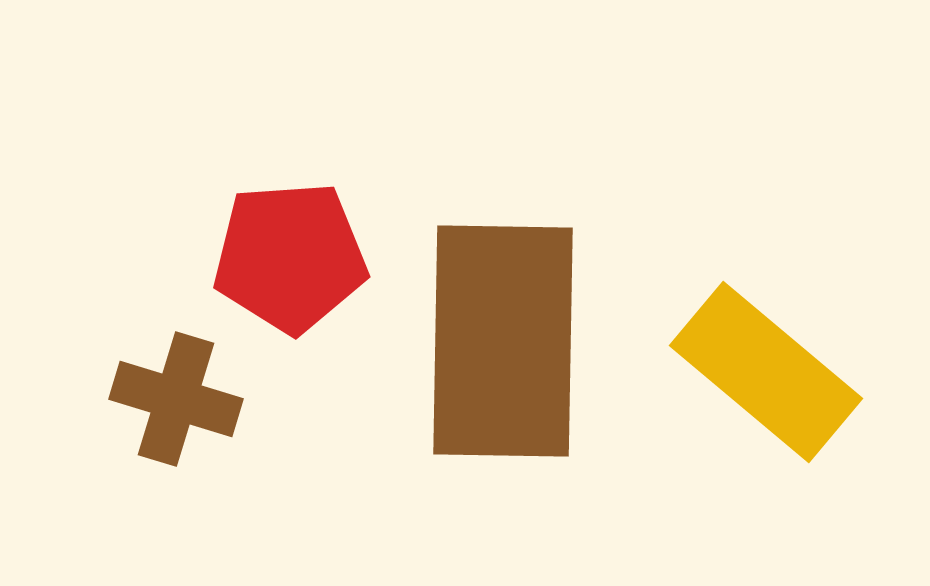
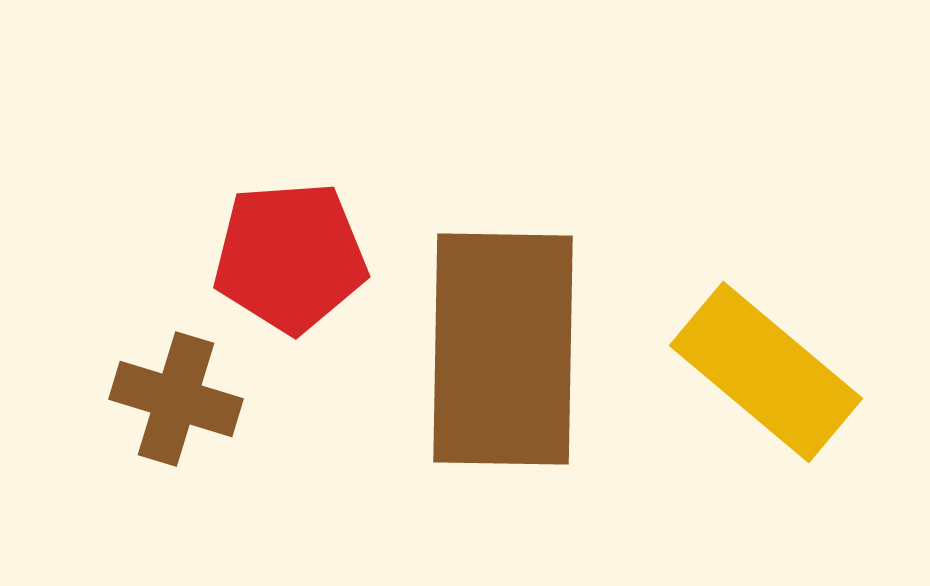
brown rectangle: moved 8 px down
